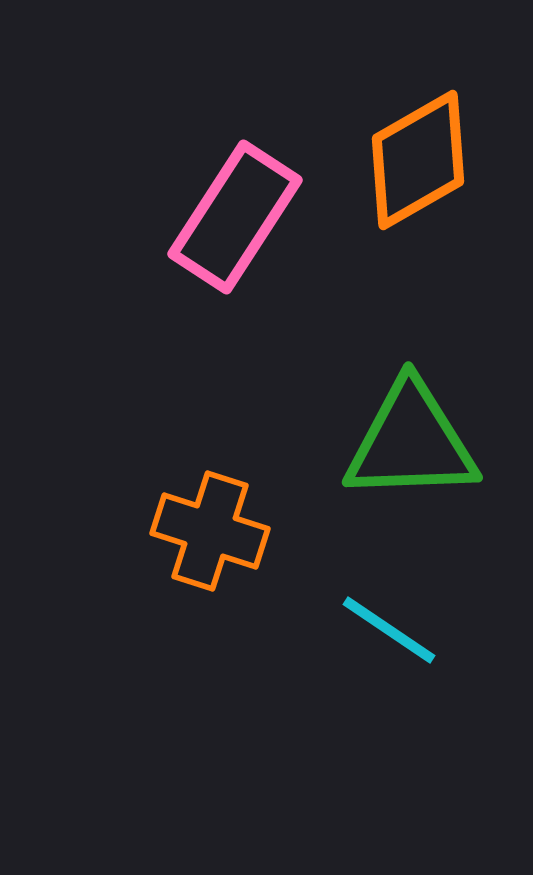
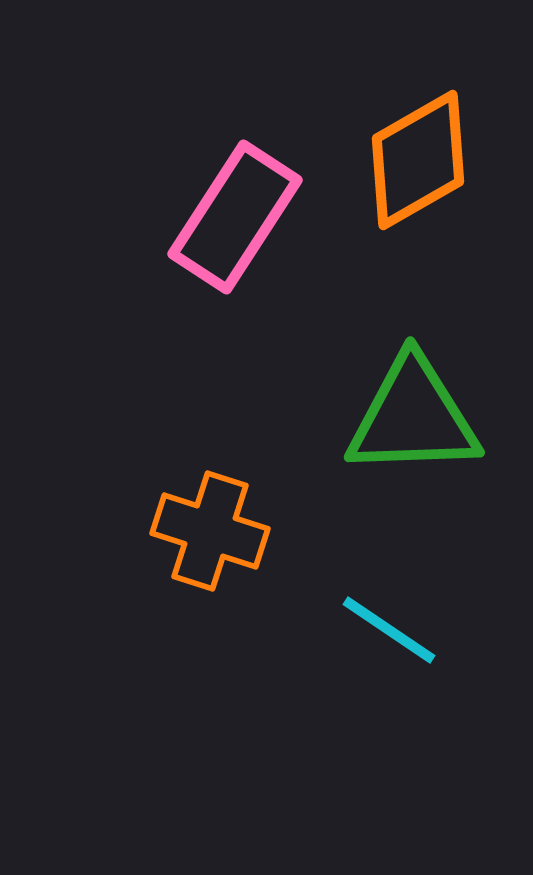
green triangle: moved 2 px right, 25 px up
